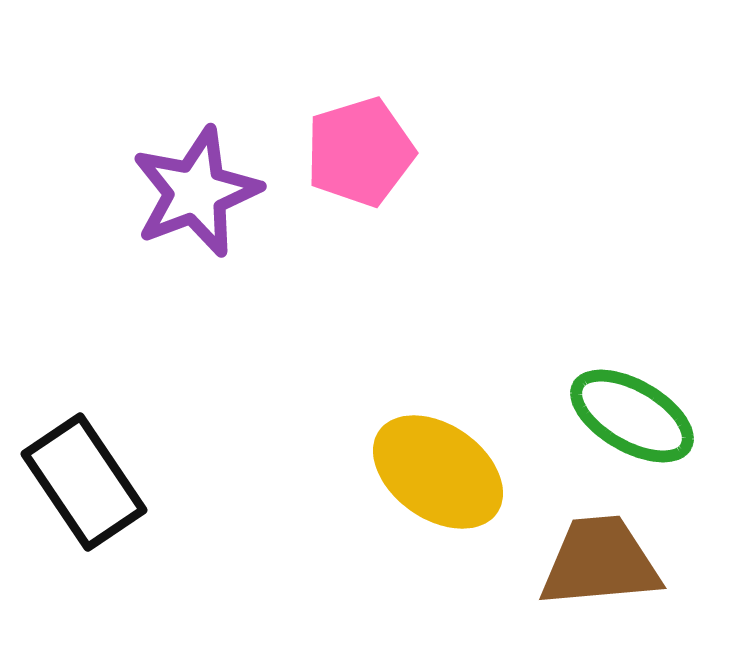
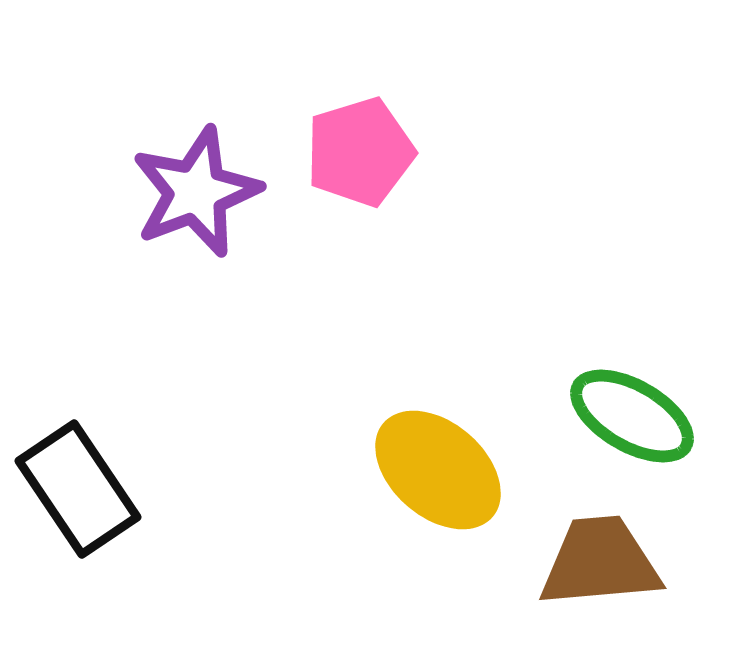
yellow ellipse: moved 2 px up; rotated 6 degrees clockwise
black rectangle: moved 6 px left, 7 px down
